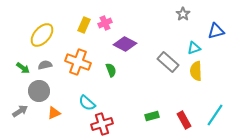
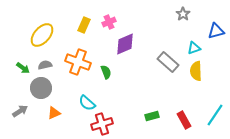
pink cross: moved 4 px right, 1 px up
purple diamond: rotated 50 degrees counterclockwise
green semicircle: moved 5 px left, 2 px down
gray circle: moved 2 px right, 3 px up
